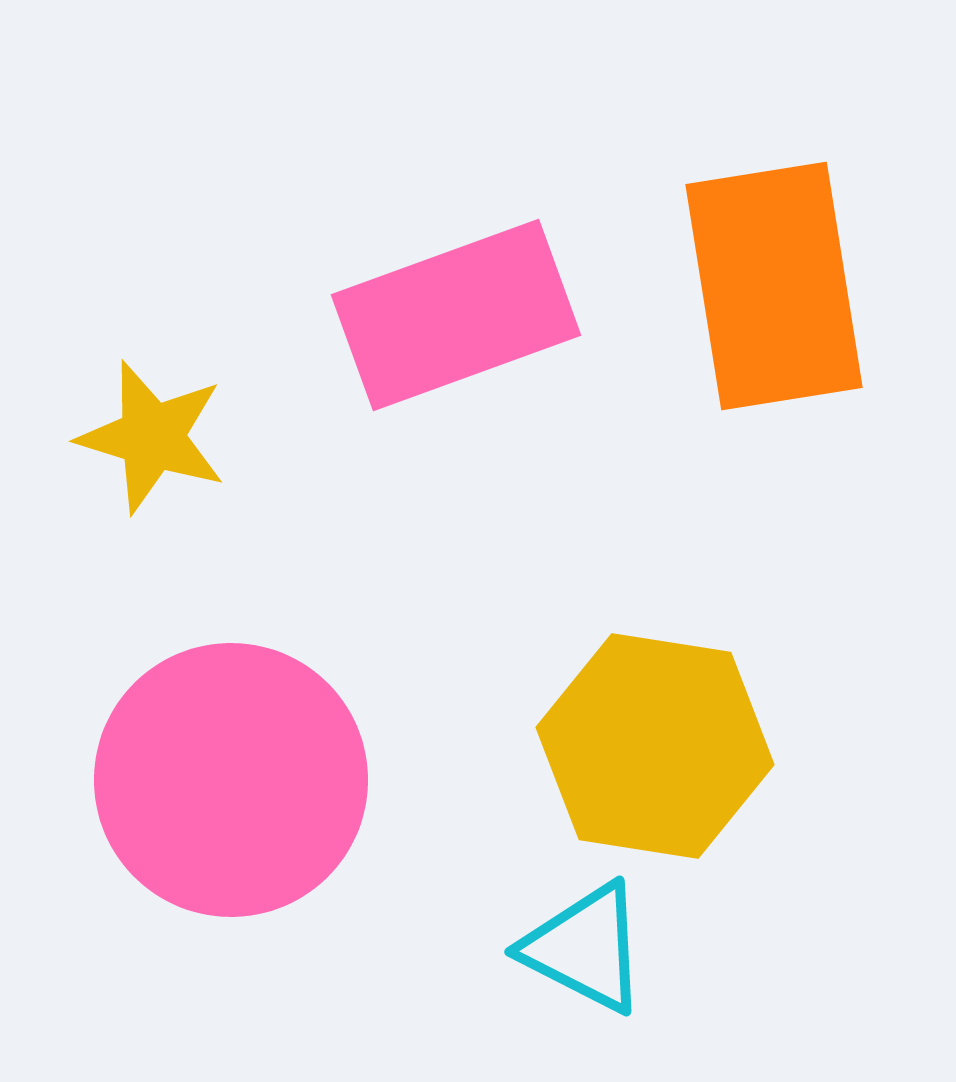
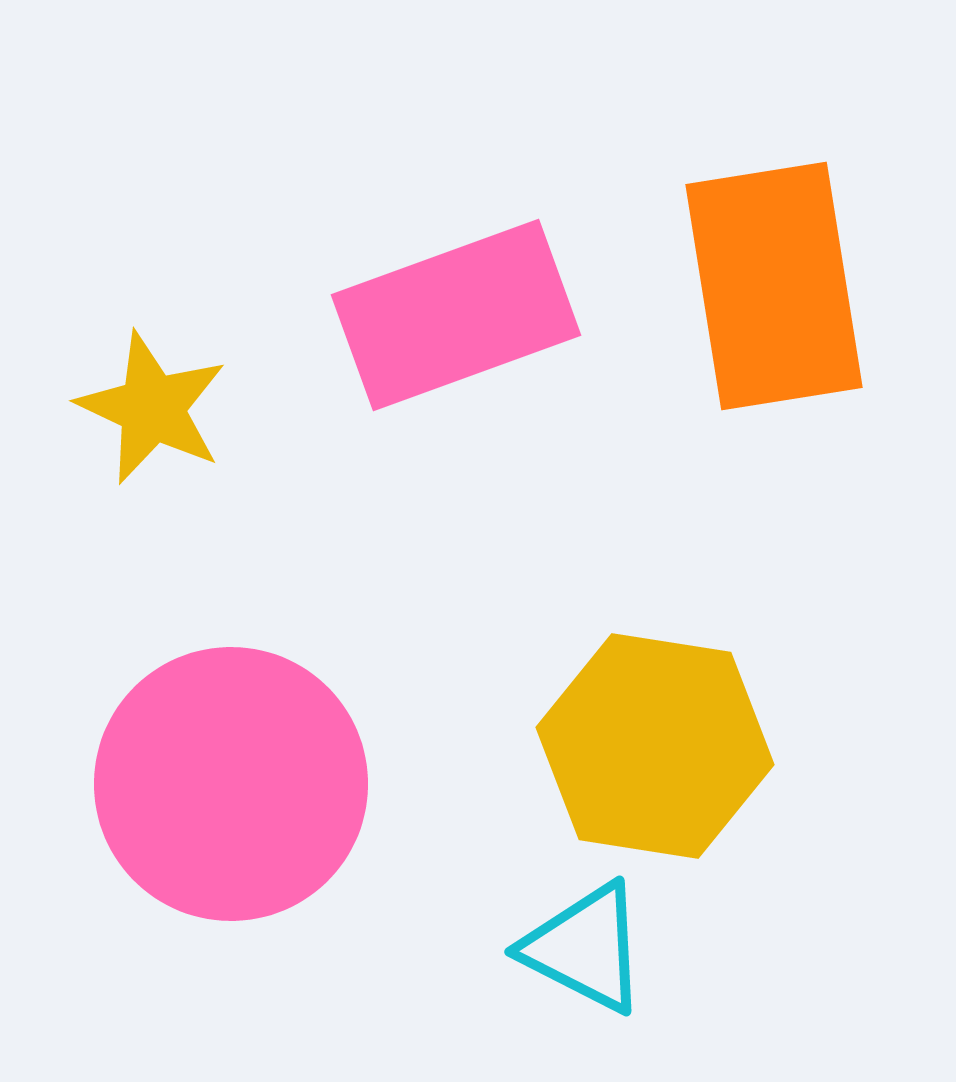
yellow star: moved 29 px up; rotated 8 degrees clockwise
pink circle: moved 4 px down
